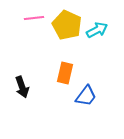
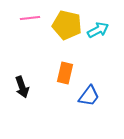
pink line: moved 4 px left
yellow pentagon: rotated 12 degrees counterclockwise
cyan arrow: moved 1 px right
blue trapezoid: moved 3 px right
